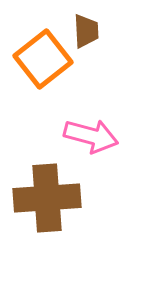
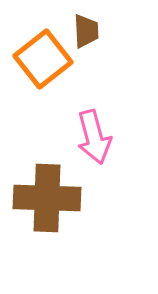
pink arrow: moved 3 px right, 1 px down; rotated 60 degrees clockwise
brown cross: rotated 6 degrees clockwise
